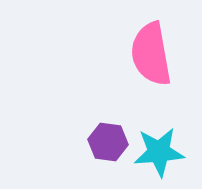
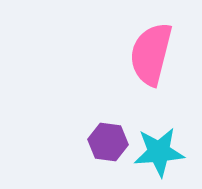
pink semicircle: rotated 24 degrees clockwise
